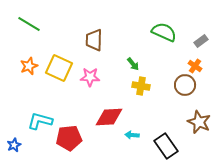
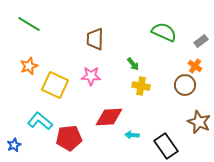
brown trapezoid: moved 1 px right, 1 px up
yellow square: moved 4 px left, 17 px down
pink star: moved 1 px right, 1 px up
cyan L-shape: rotated 25 degrees clockwise
